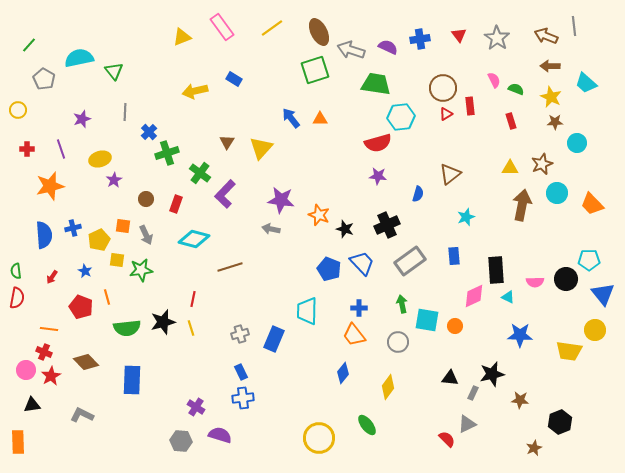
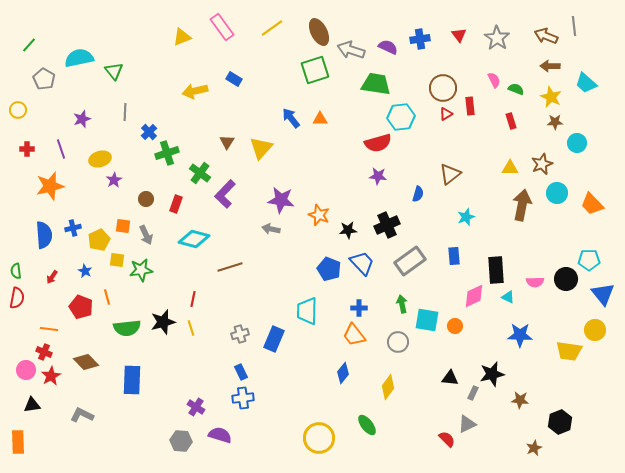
black star at (345, 229): moved 3 px right, 1 px down; rotated 24 degrees counterclockwise
